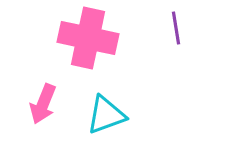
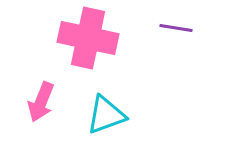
purple line: rotated 72 degrees counterclockwise
pink arrow: moved 2 px left, 2 px up
